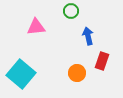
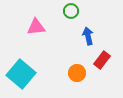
red rectangle: moved 1 px up; rotated 18 degrees clockwise
